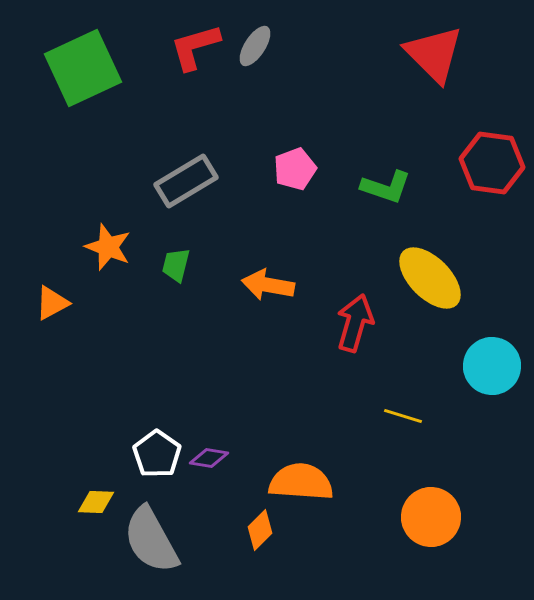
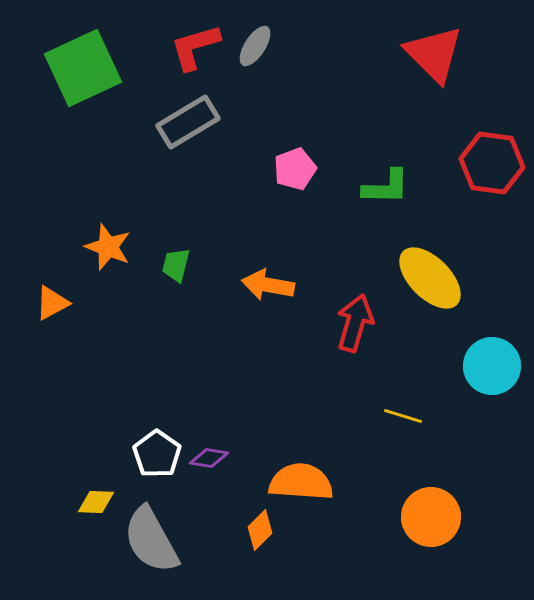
gray rectangle: moved 2 px right, 59 px up
green L-shape: rotated 18 degrees counterclockwise
